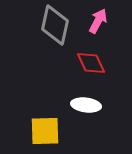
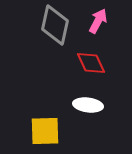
white ellipse: moved 2 px right
